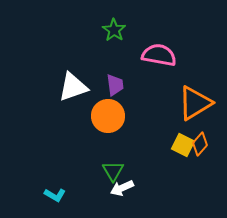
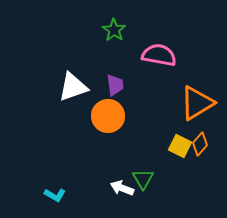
orange triangle: moved 2 px right
yellow square: moved 3 px left, 1 px down
green triangle: moved 30 px right, 8 px down
white arrow: rotated 45 degrees clockwise
